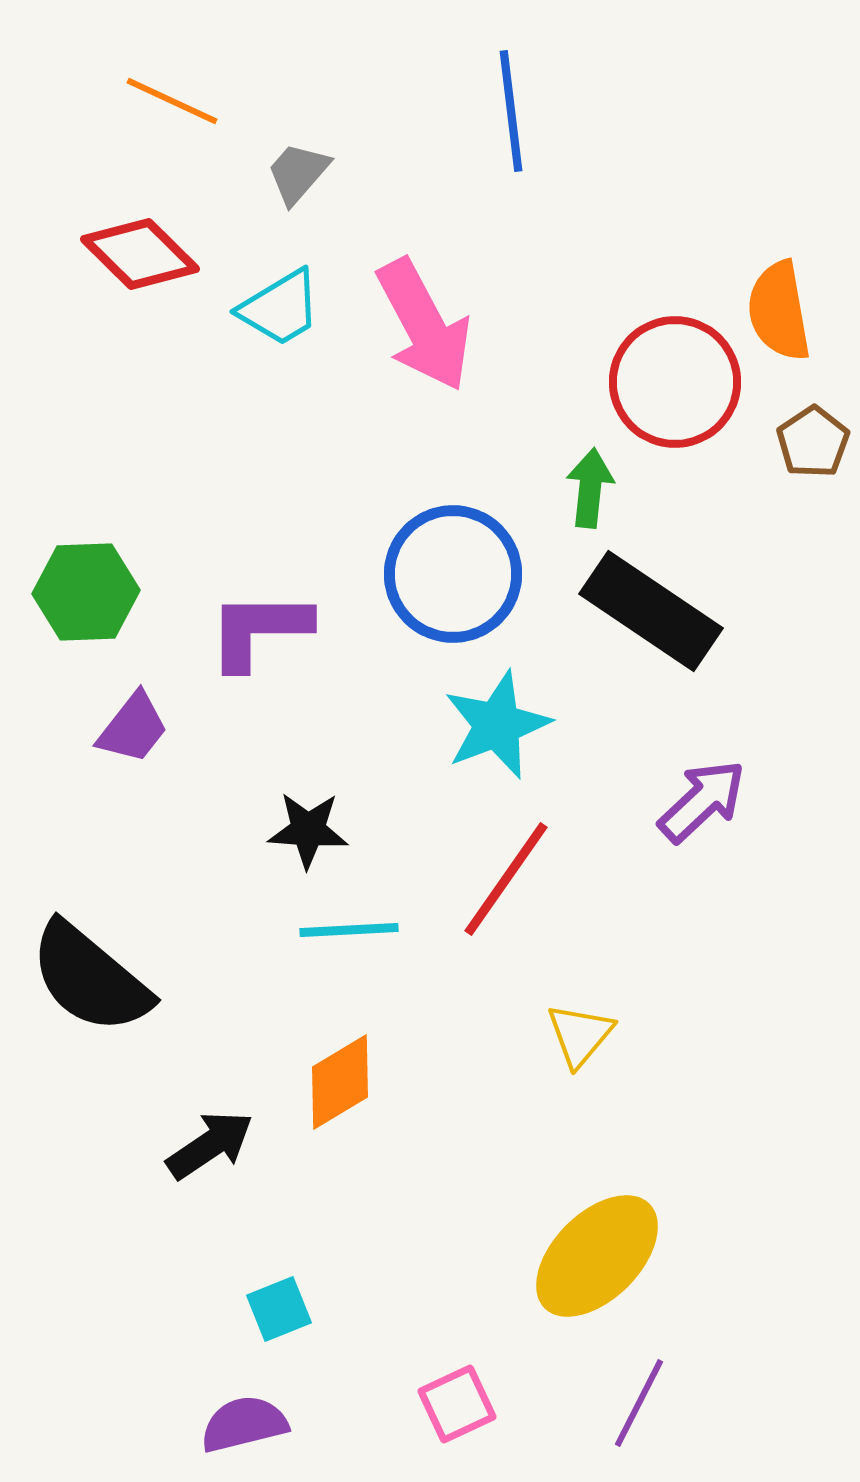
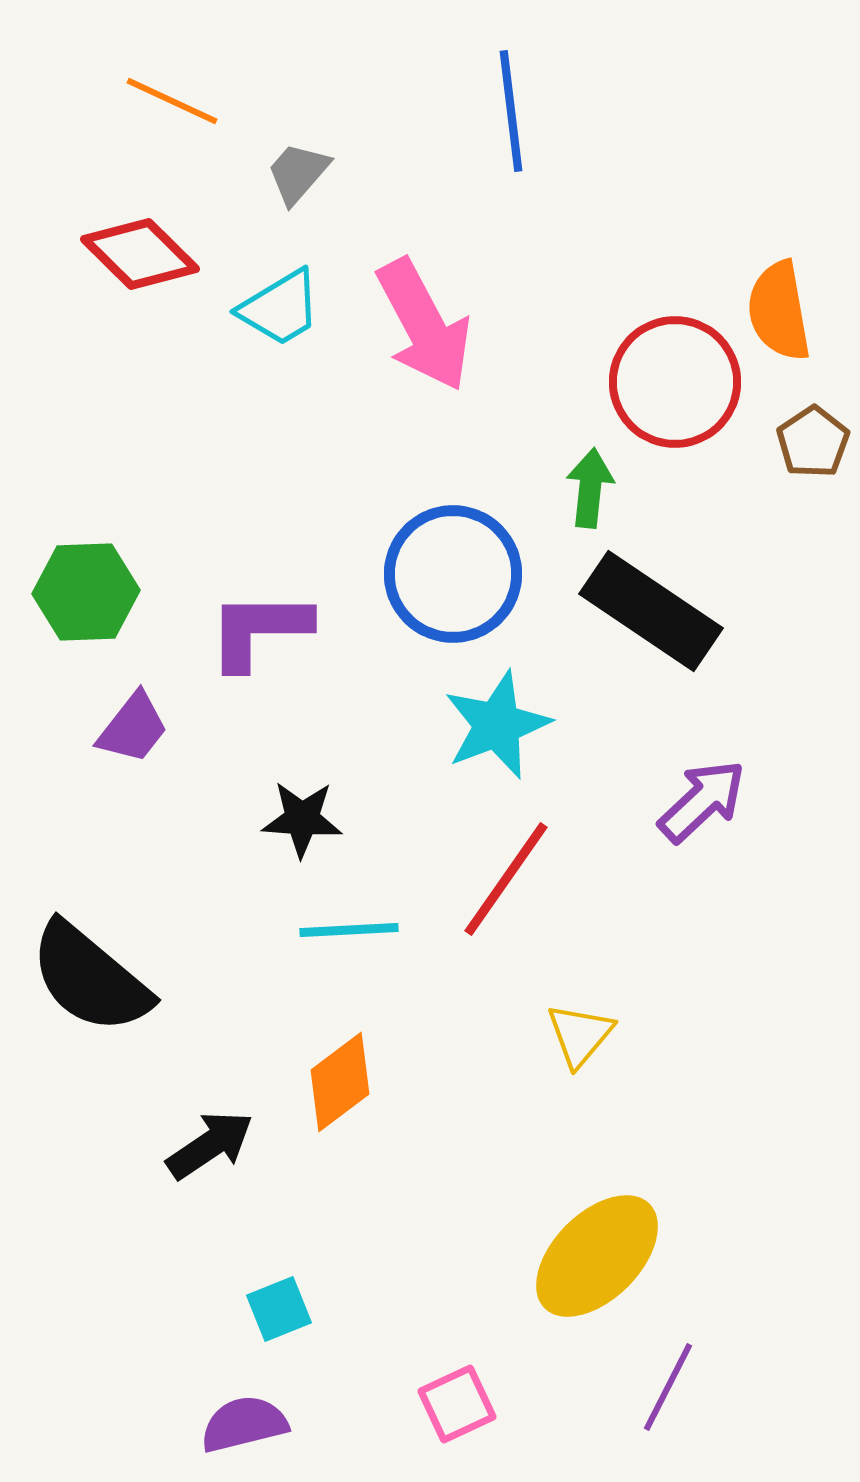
black star: moved 6 px left, 11 px up
orange diamond: rotated 6 degrees counterclockwise
purple line: moved 29 px right, 16 px up
